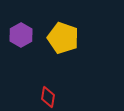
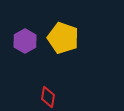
purple hexagon: moved 4 px right, 6 px down
